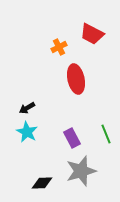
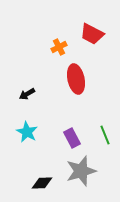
black arrow: moved 14 px up
green line: moved 1 px left, 1 px down
